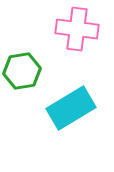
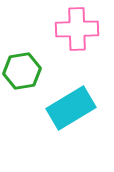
pink cross: rotated 9 degrees counterclockwise
